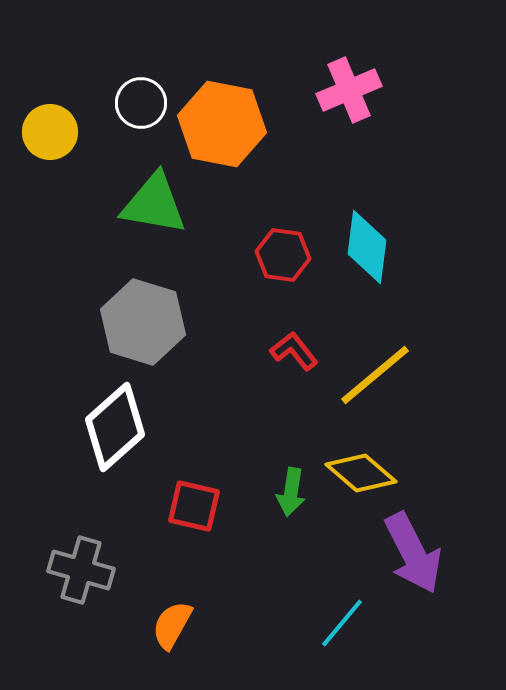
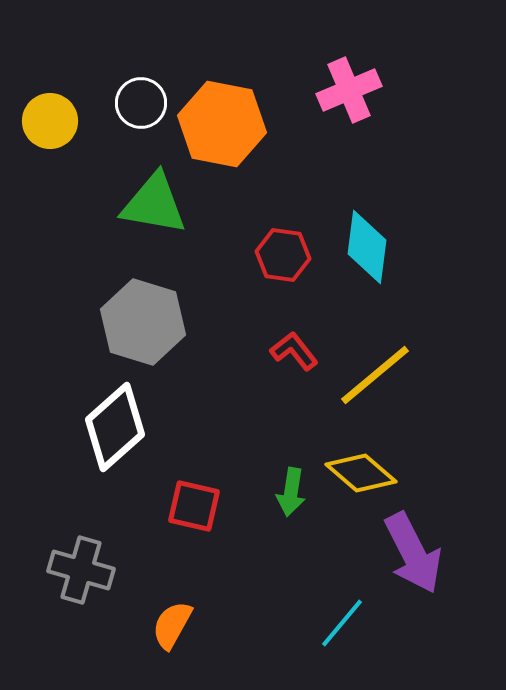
yellow circle: moved 11 px up
